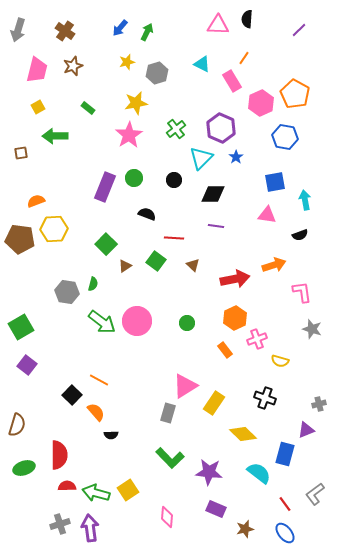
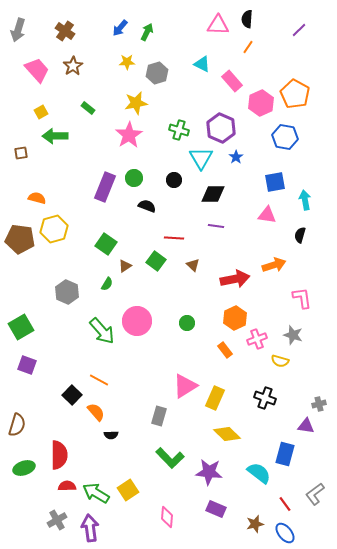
orange line at (244, 58): moved 4 px right, 11 px up
yellow star at (127, 62): rotated 14 degrees clockwise
brown star at (73, 66): rotated 12 degrees counterclockwise
pink trapezoid at (37, 70): rotated 56 degrees counterclockwise
pink rectangle at (232, 81): rotated 10 degrees counterclockwise
yellow square at (38, 107): moved 3 px right, 5 px down
green cross at (176, 129): moved 3 px right, 1 px down; rotated 36 degrees counterclockwise
cyan triangle at (201, 158): rotated 15 degrees counterclockwise
orange semicircle at (36, 201): moved 1 px right, 3 px up; rotated 36 degrees clockwise
black semicircle at (147, 214): moved 8 px up
yellow hexagon at (54, 229): rotated 12 degrees counterclockwise
black semicircle at (300, 235): rotated 126 degrees clockwise
green square at (106, 244): rotated 10 degrees counterclockwise
green semicircle at (93, 284): moved 14 px right; rotated 16 degrees clockwise
gray hexagon at (67, 292): rotated 15 degrees clockwise
pink L-shape at (302, 292): moved 6 px down
green arrow at (102, 322): moved 9 px down; rotated 12 degrees clockwise
gray star at (312, 329): moved 19 px left, 6 px down
purple square at (27, 365): rotated 18 degrees counterclockwise
yellow rectangle at (214, 403): moved 1 px right, 5 px up; rotated 10 degrees counterclockwise
gray rectangle at (168, 413): moved 9 px left, 3 px down
purple triangle at (306, 430): moved 4 px up; rotated 30 degrees clockwise
yellow diamond at (243, 434): moved 16 px left
green arrow at (96, 493): rotated 16 degrees clockwise
gray cross at (60, 524): moved 3 px left, 4 px up; rotated 12 degrees counterclockwise
brown star at (245, 529): moved 10 px right, 5 px up
